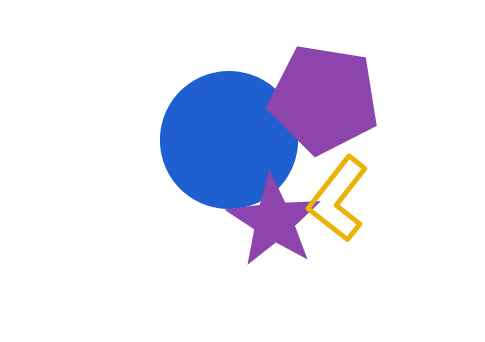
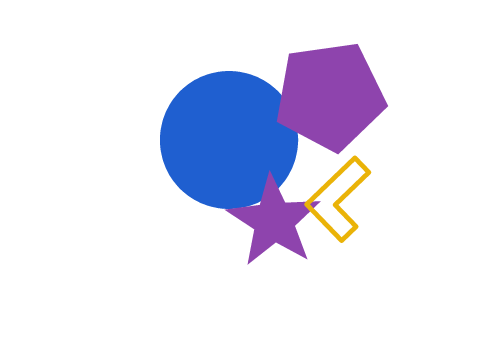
purple pentagon: moved 6 px right, 3 px up; rotated 17 degrees counterclockwise
yellow L-shape: rotated 8 degrees clockwise
